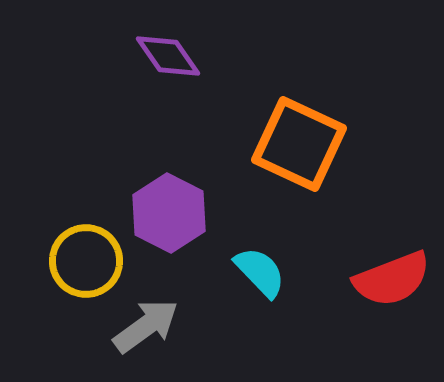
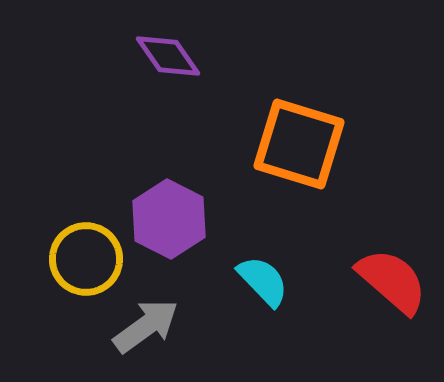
orange square: rotated 8 degrees counterclockwise
purple hexagon: moved 6 px down
yellow circle: moved 2 px up
cyan semicircle: moved 3 px right, 9 px down
red semicircle: moved 2 px down; rotated 118 degrees counterclockwise
